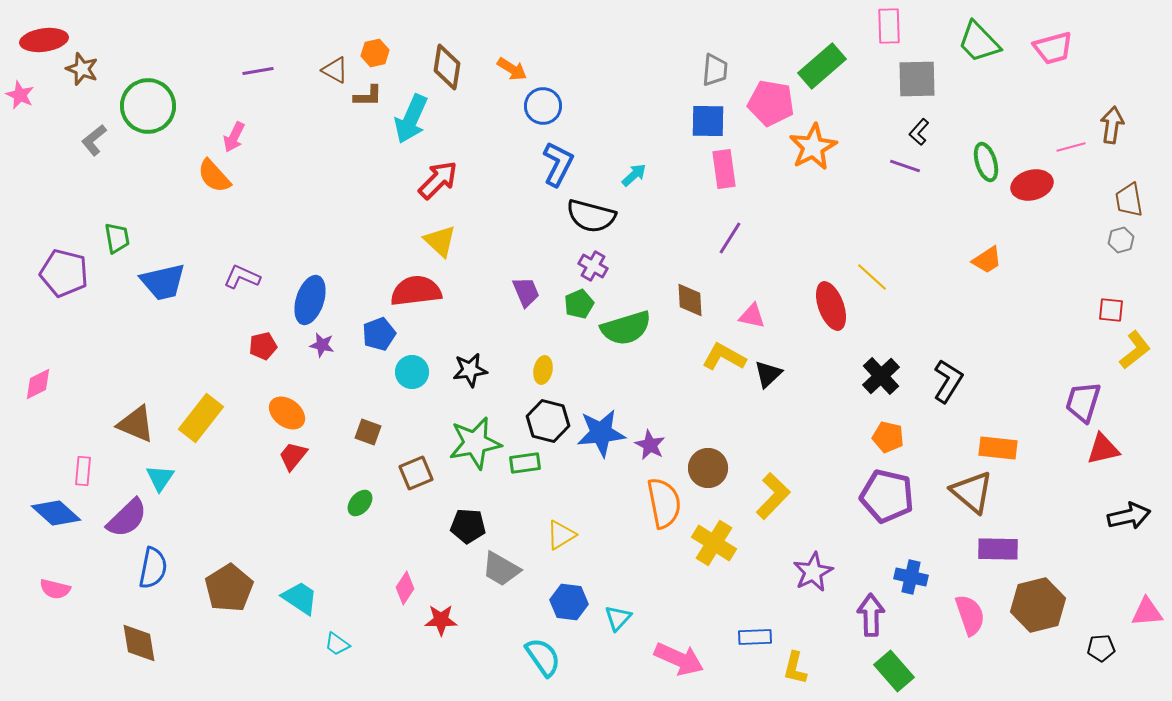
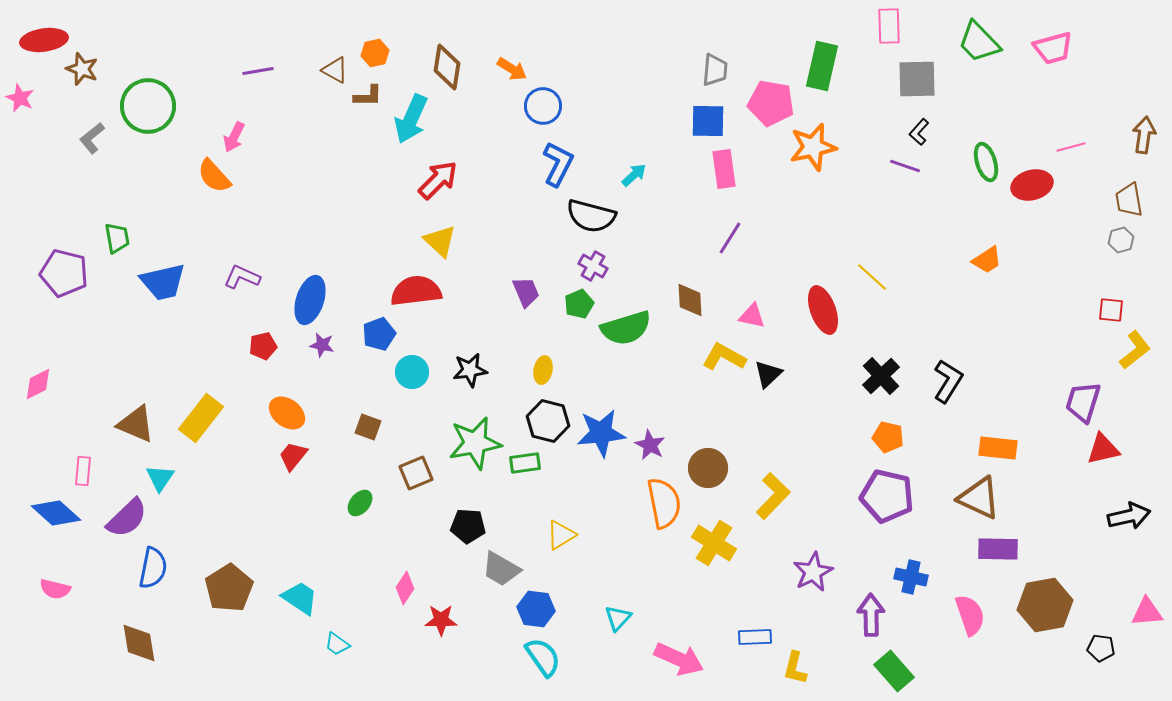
green rectangle at (822, 66): rotated 36 degrees counterclockwise
pink star at (20, 95): moved 3 px down
brown arrow at (1112, 125): moved 32 px right, 10 px down
gray L-shape at (94, 140): moved 2 px left, 2 px up
orange star at (813, 147): rotated 15 degrees clockwise
red ellipse at (831, 306): moved 8 px left, 4 px down
brown square at (368, 432): moved 5 px up
brown triangle at (972, 492): moved 7 px right, 6 px down; rotated 15 degrees counterclockwise
blue hexagon at (569, 602): moved 33 px left, 7 px down
brown hexagon at (1038, 605): moved 7 px right; rotated 4 degrees clockwise
black pentagon at (1101, 648): rotated 12 degrees clockwise
